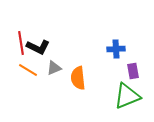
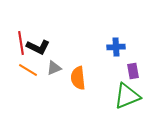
blue cross: moved 2 px up
